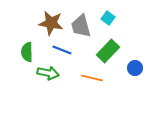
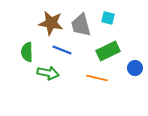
cyan square: rotated 24 degrees counterclockwise
gray trapezoid: moved 1 px up
green rectangle: rotated 20 degrees clockwise
orange line: moved 5 px right
